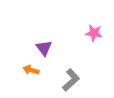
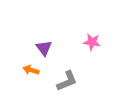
pink star: moved 2 px left, 9 px down
gray L-shape: moved 4 px left, 1 px down; rotated 20 degrees clockwise
